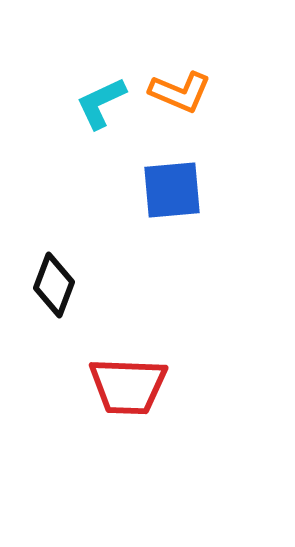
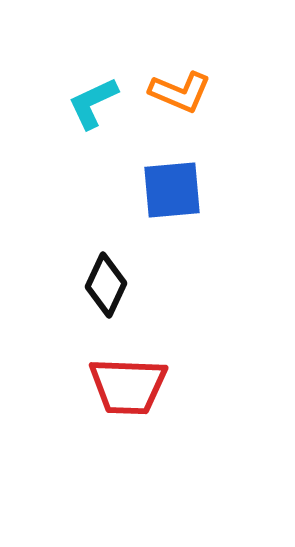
cyan L-shape: moved 8 px left
black diamond: moved 52 px right; rotated 4 degrees clockwise
